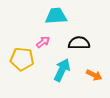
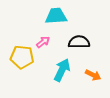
black semicircle: moved 1 px up
yellow pentagon: moved 2 px up
orange arrow: moved 1 px left
